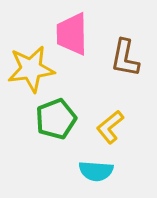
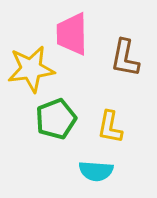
yellow L-shape: rotated 40 degrees counterclockwise
